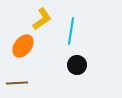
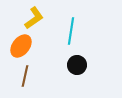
yellow L-shape: moved 8 px left, 1 px up
orange ellipse: moved 2 px left
brown line: moved 8 px right, 7 px up; rotated 75 degrees counterclockwise
